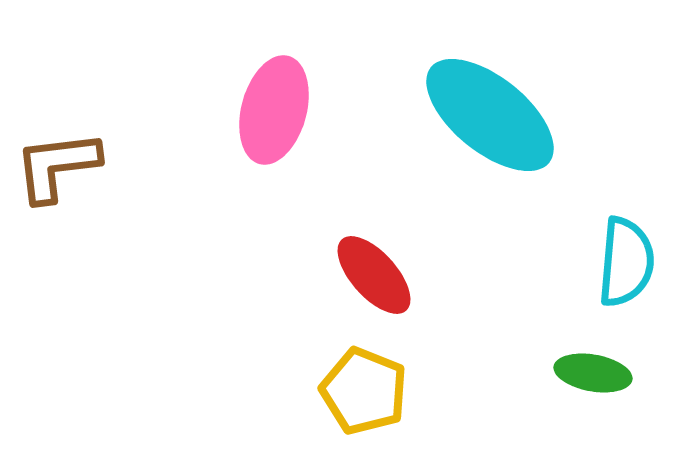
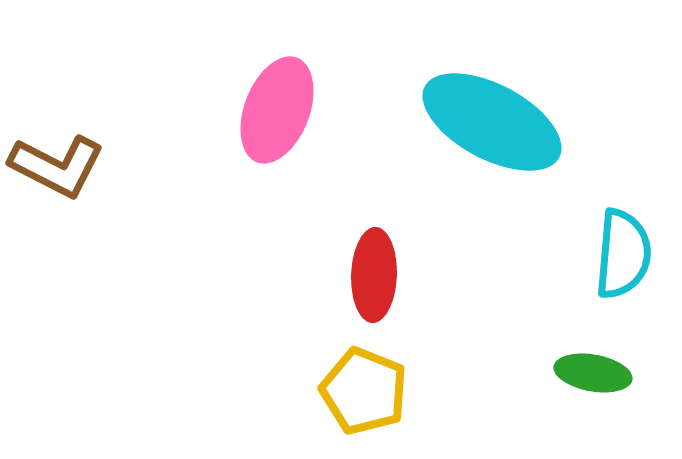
pink ellipse: moved 3 px right; rotated 6 degrees clockwise
cyan ellipse: moved 2 px right, 7 px down; rotated 11 degrees counterclockwise
brown L-shape: rotated 146 degrees counterclockwise
cyan semicircle: moved 3 px left, 8 px up
red ellipse: rotated 44 degrees clockwise
